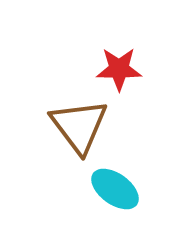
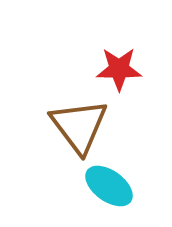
cyan ellipse: moved 6 px left, 3 px up
